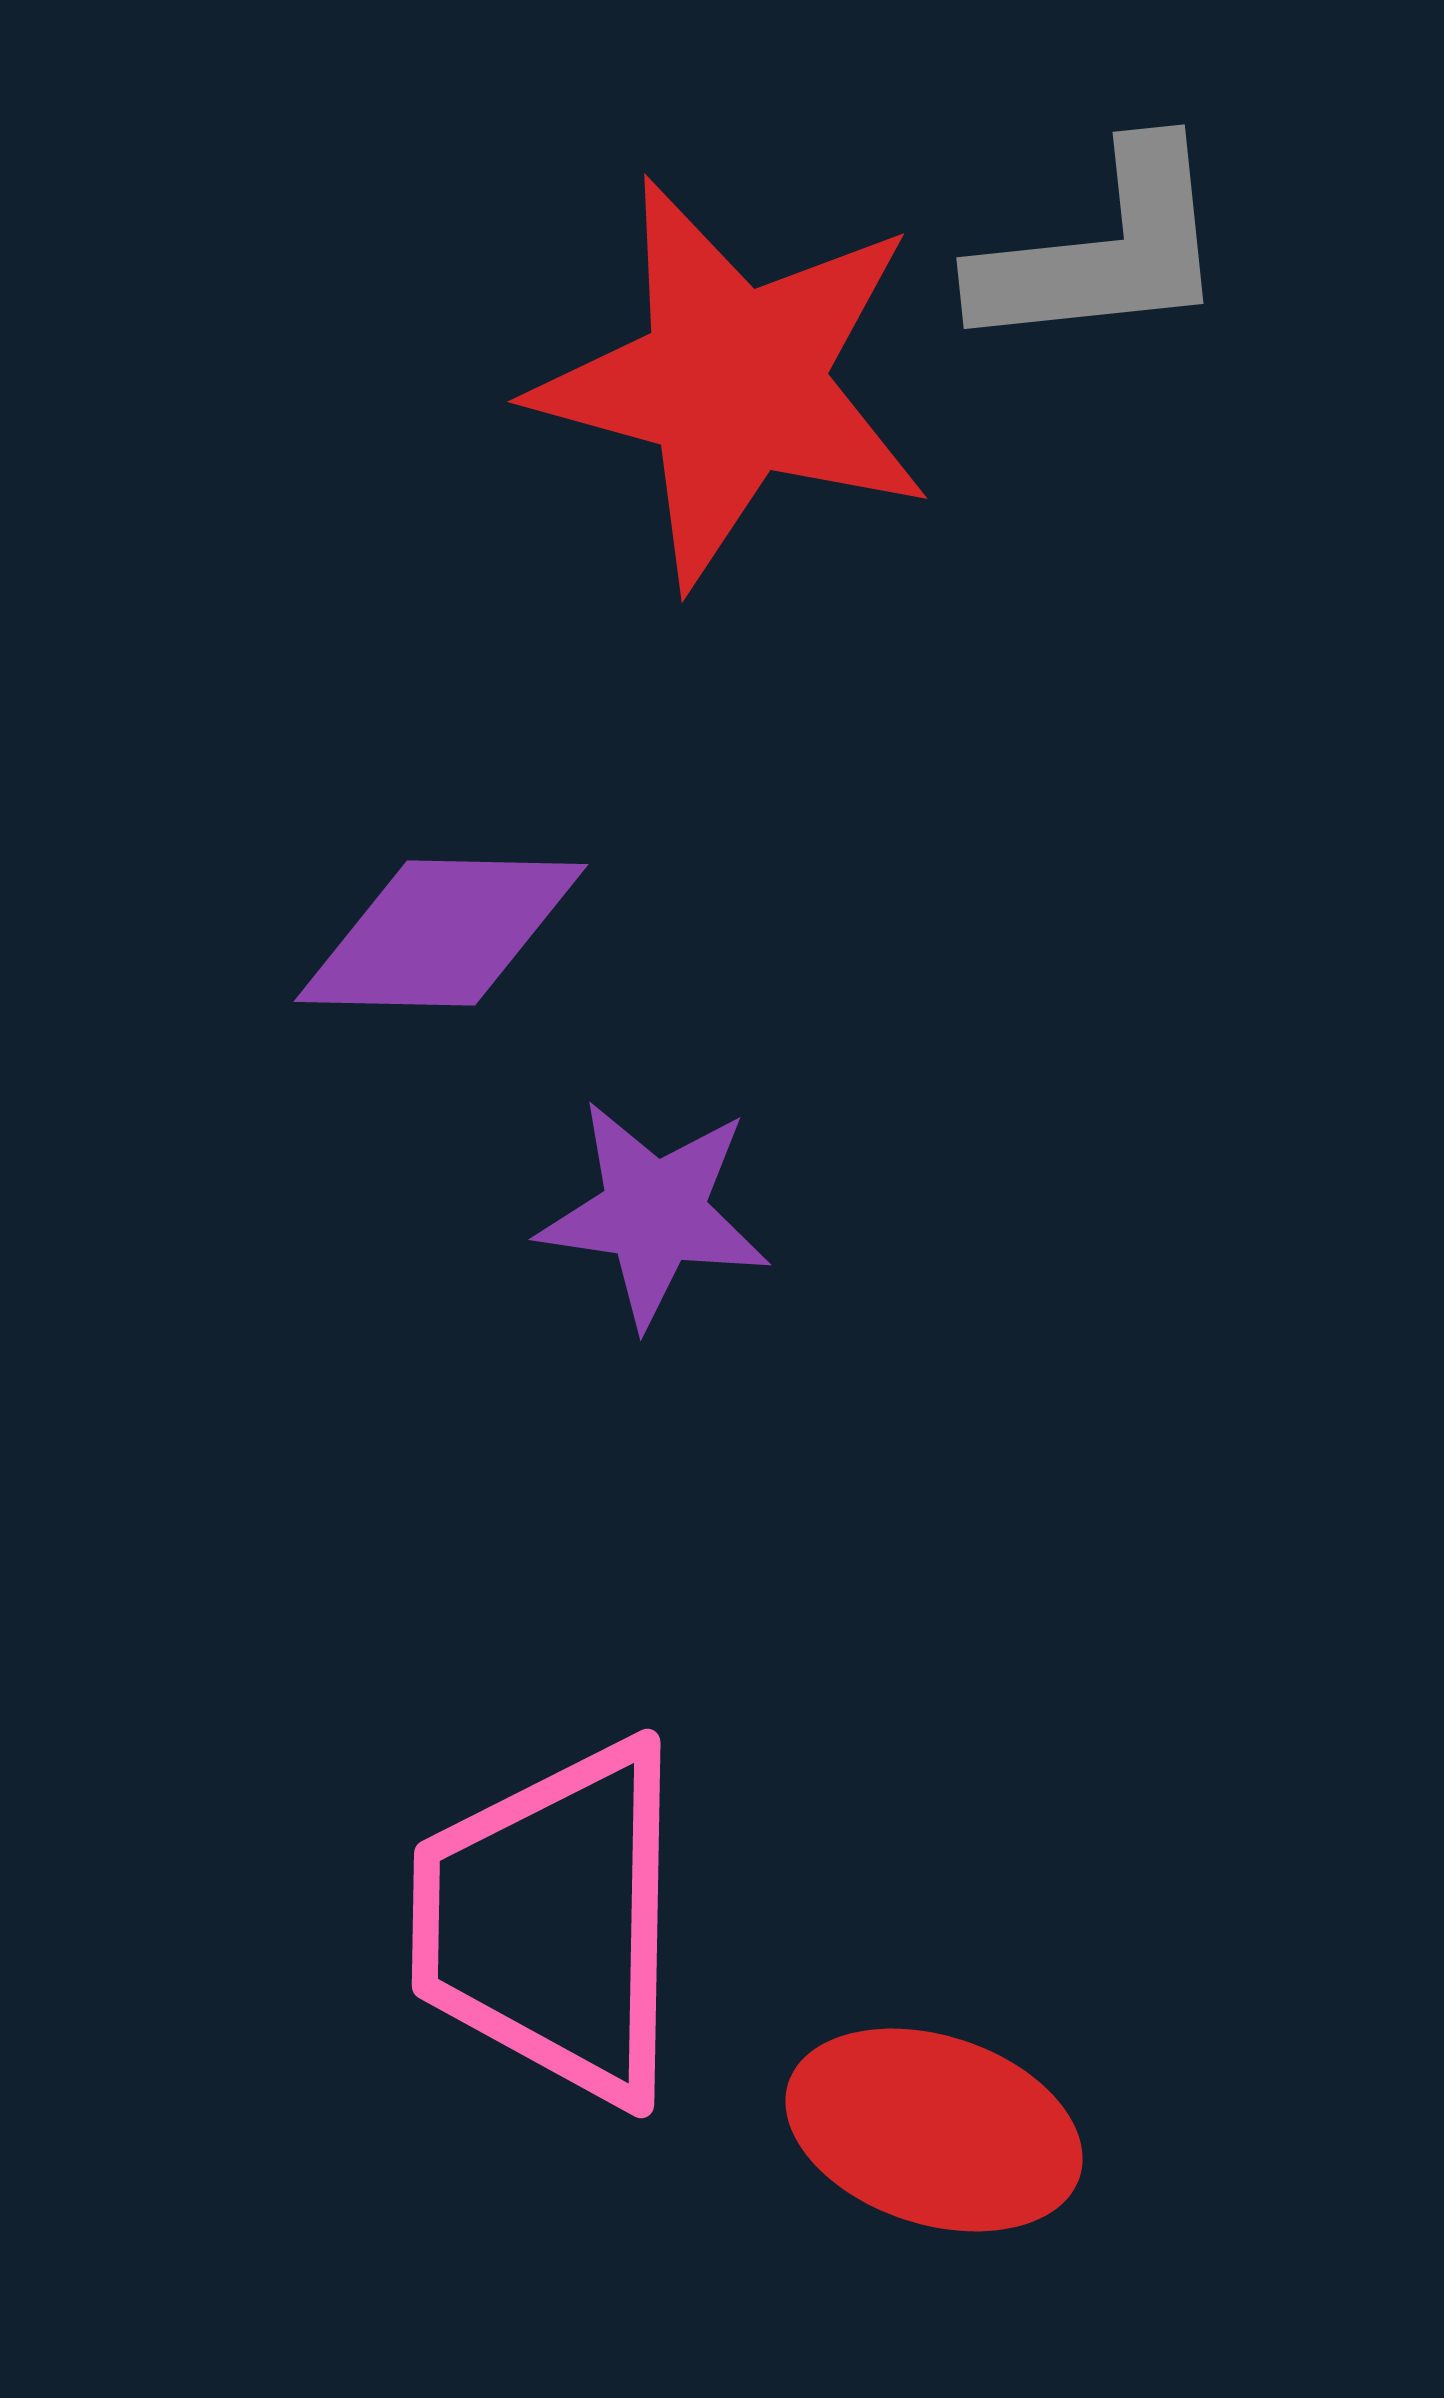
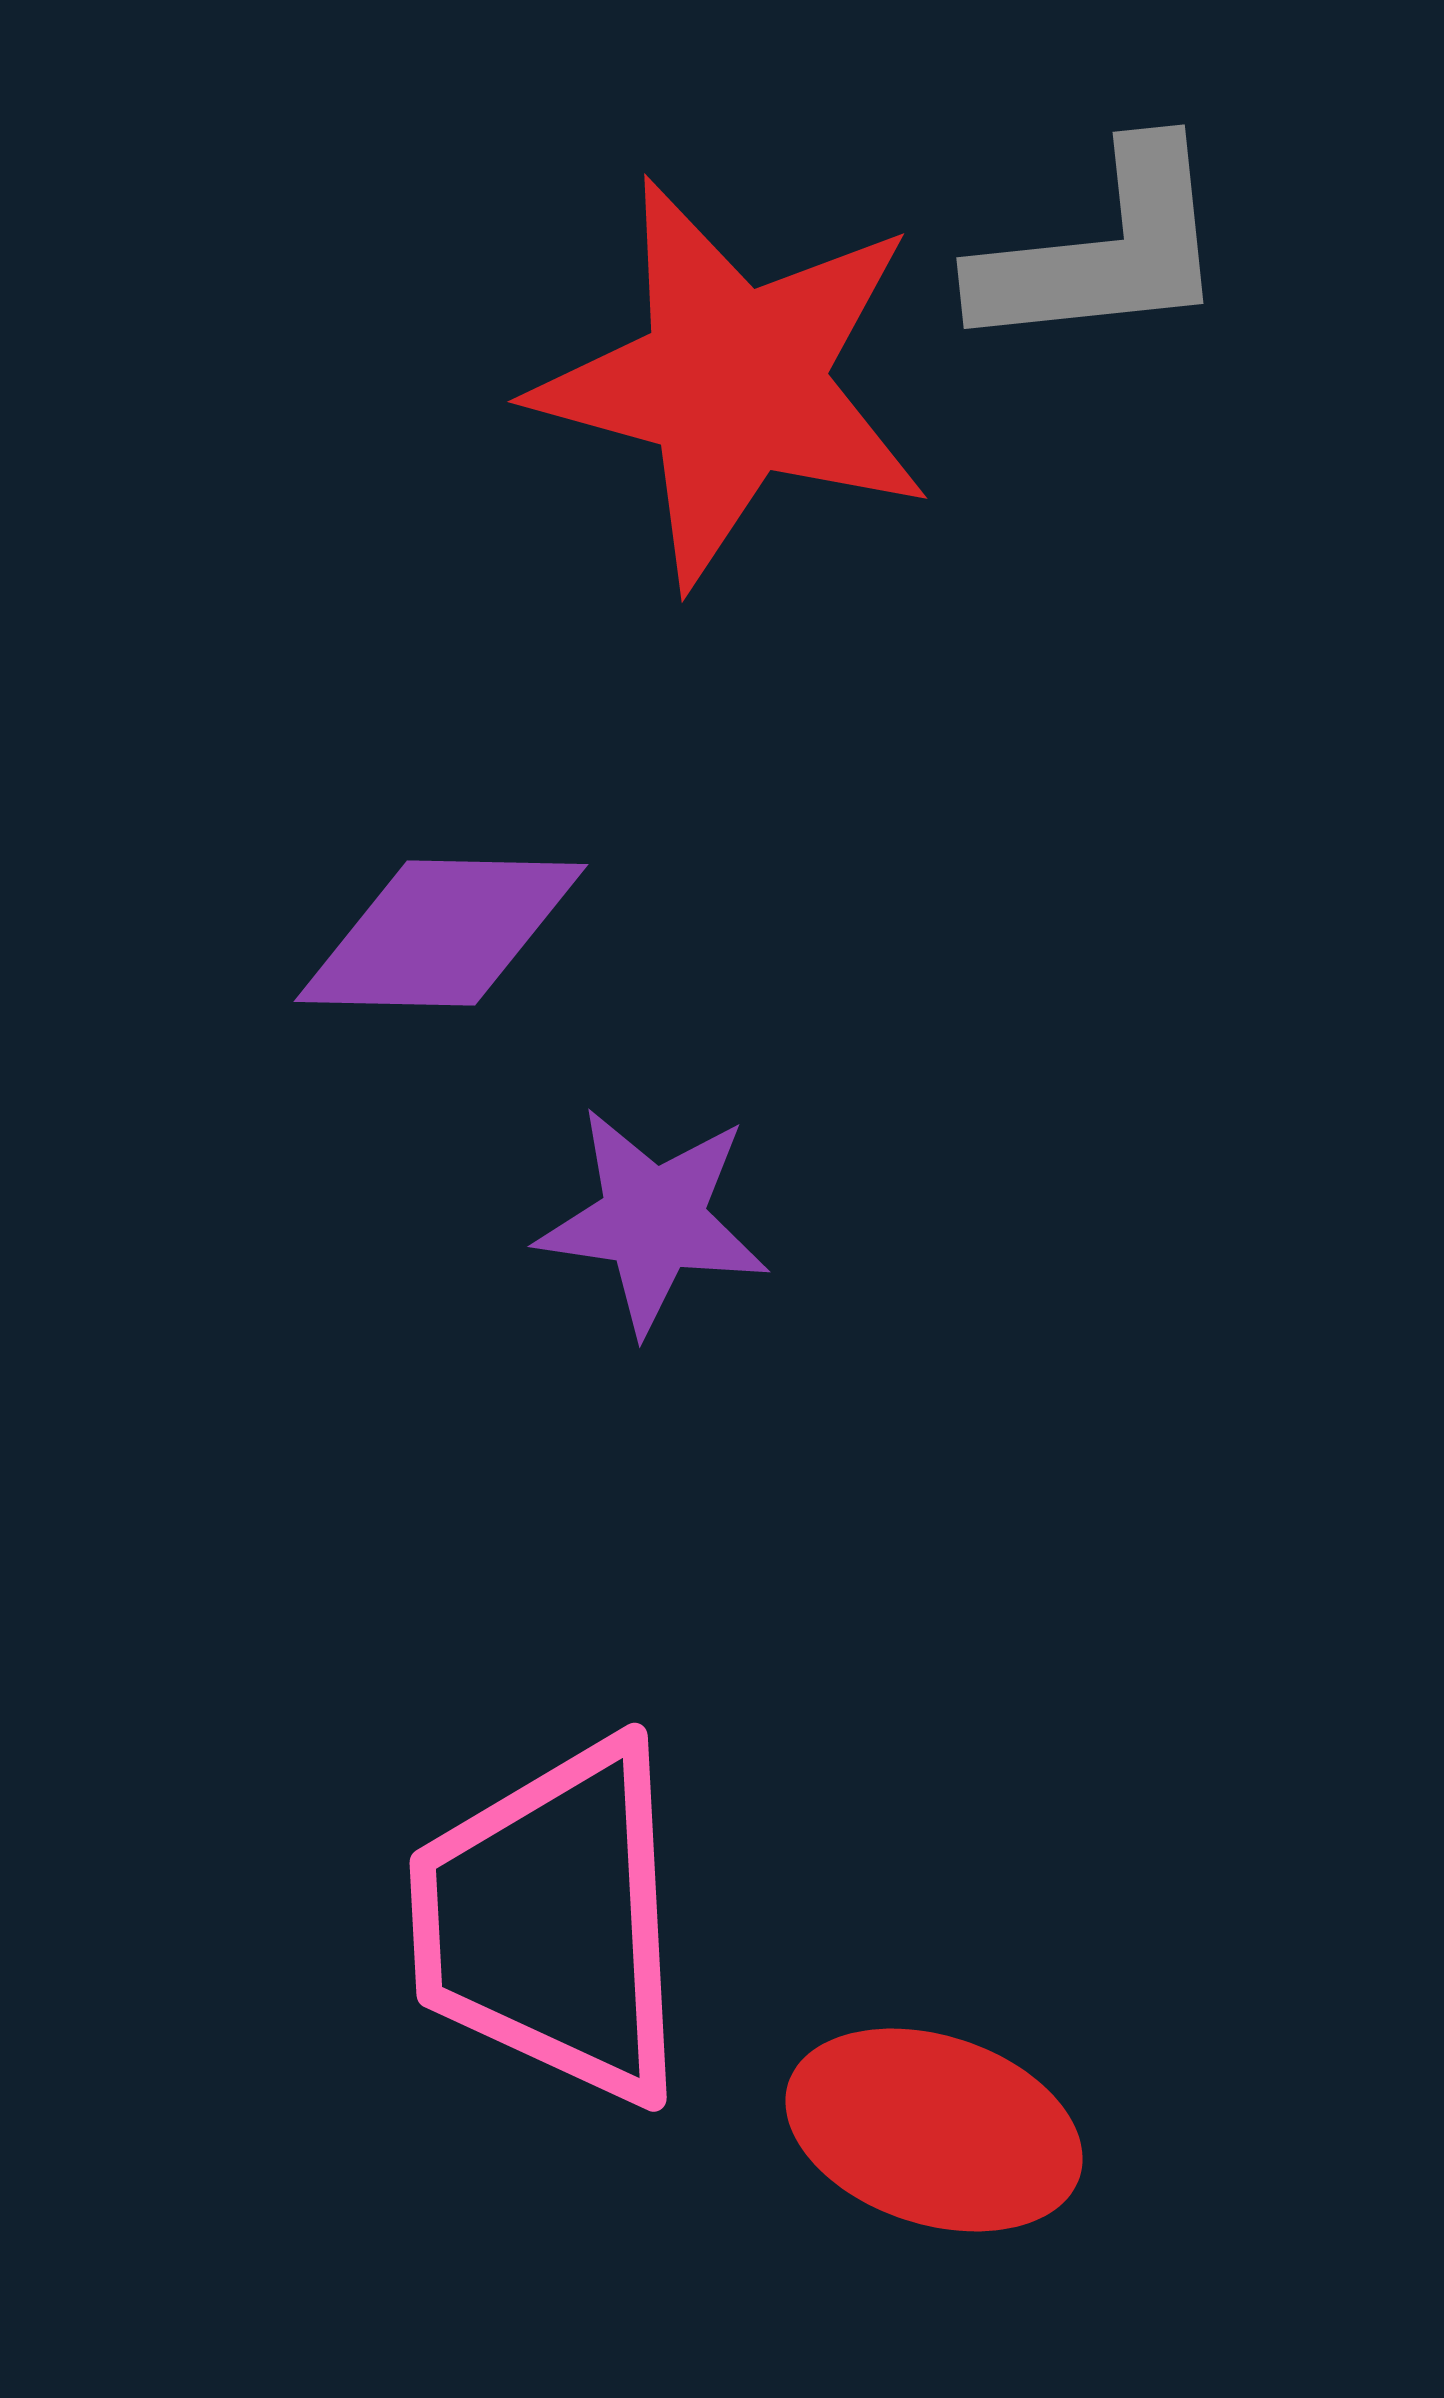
purple star: moved 1 px left, 7 px down
pink trapezoid: rotated 4 degrees counterclockwise
